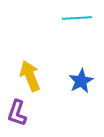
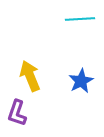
cyan line: moved 3 px right, 1 px down
